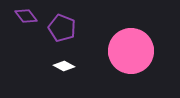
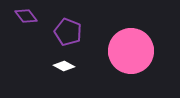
purple pentagon: moved 6 px right, 4 px down
